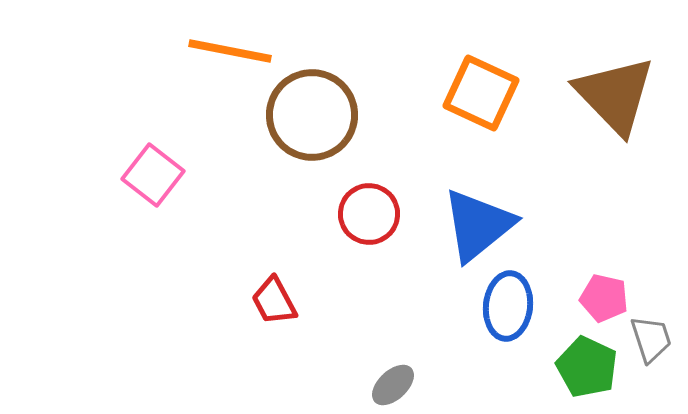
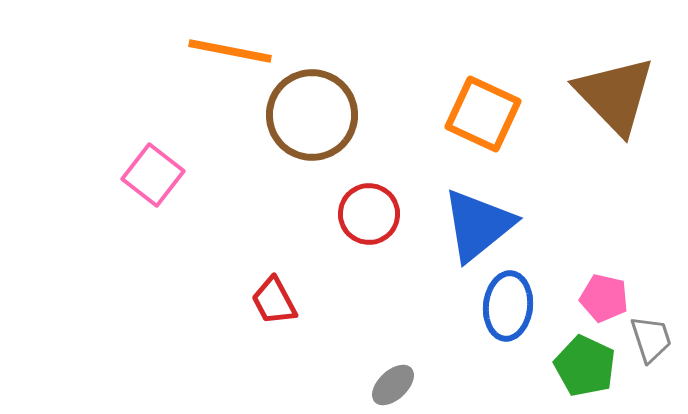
orange square: moved 2 px right, 21 px down
green pentagon: moved 2 px left, 1 px up
